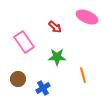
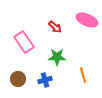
pink ellipse: moved 3 px down
blue cross: moved 2 px right, 8 px up; rotated 16 degrees clockwise
